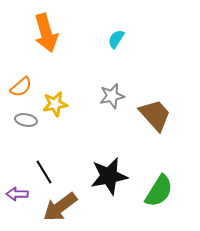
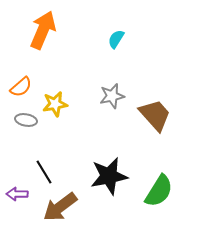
orange arrow: moved 3 px left, 3 px up; rotated 141 degrees counterclockwise
